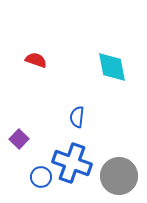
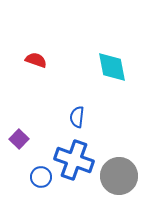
blue cross: moved 2 px right, 3 px up
